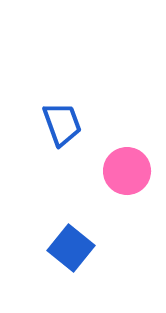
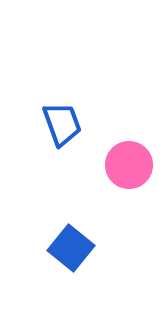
pink circle: moved 2 px right, 6 px up
